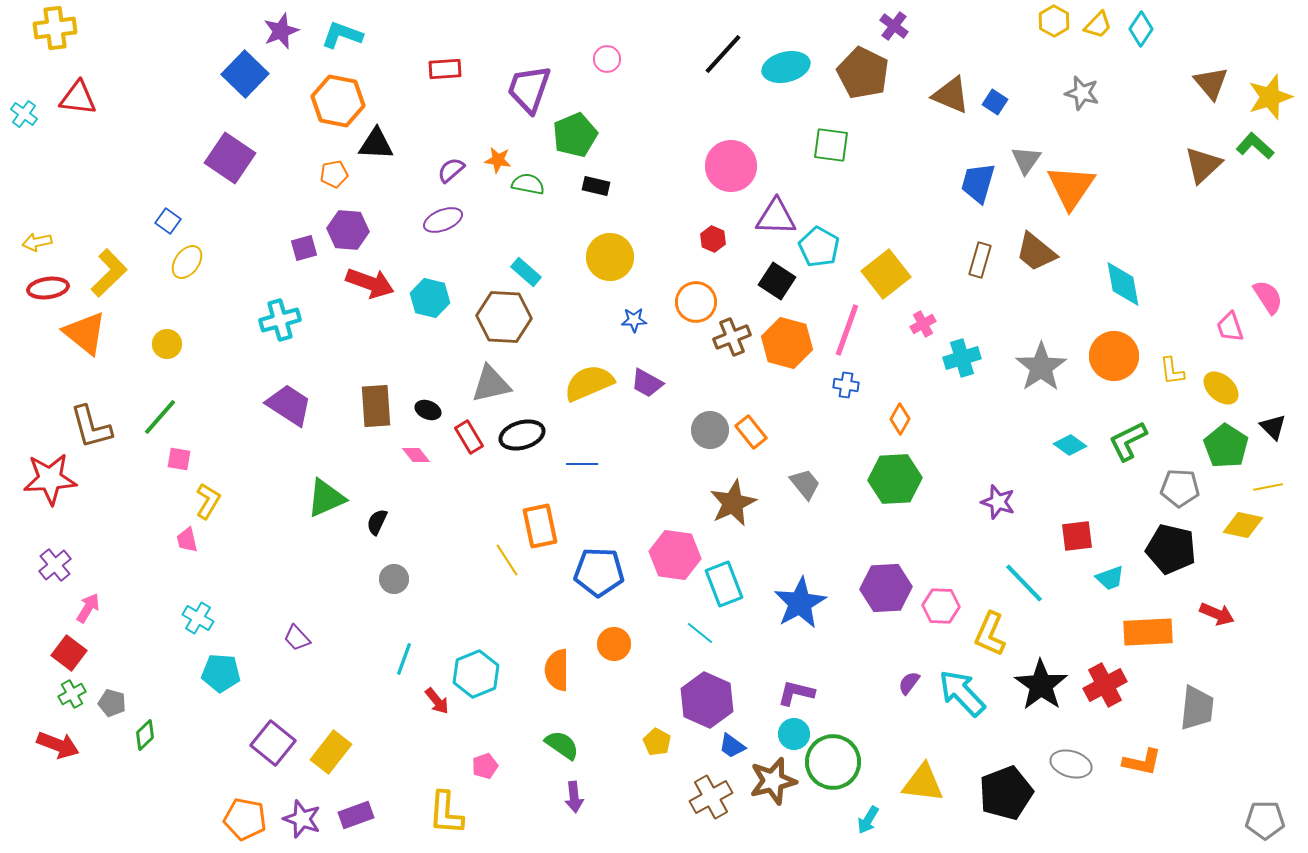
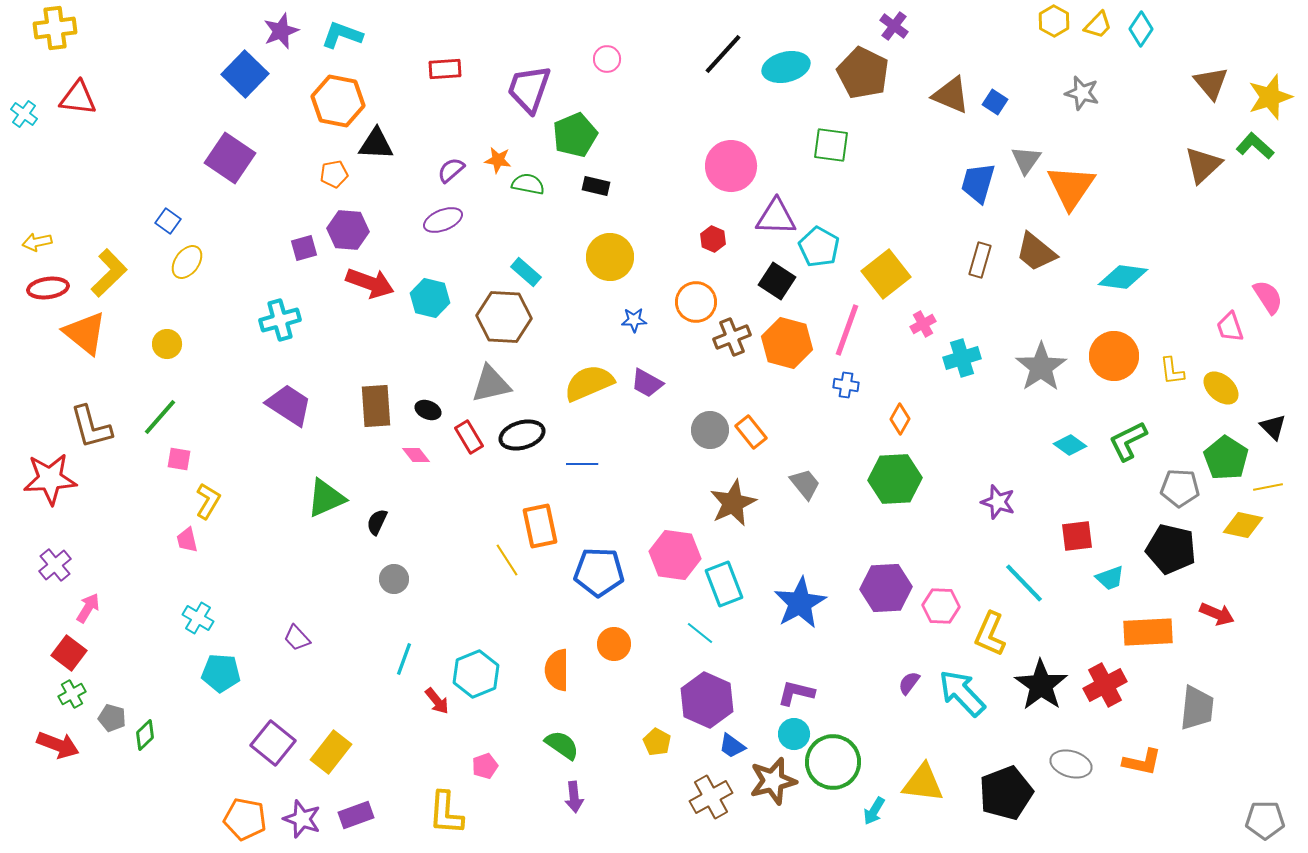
cyan diamond at (1123, 284): moved 7 px up; rotated 72 degrees counterclockwise
green pentagon at (1226, 446): moved 12 px down
gray pentagon at (112, 703): moved 15 px down
cyan arrow at (868, 820): moved 6 px right, 9 px up
